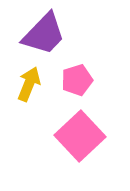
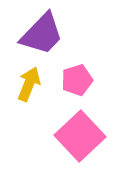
purple trapezoid: moved 2 px left
